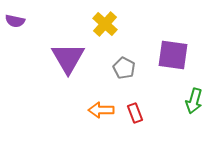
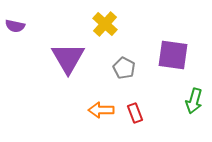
purple semicircle: moved 5 px down
